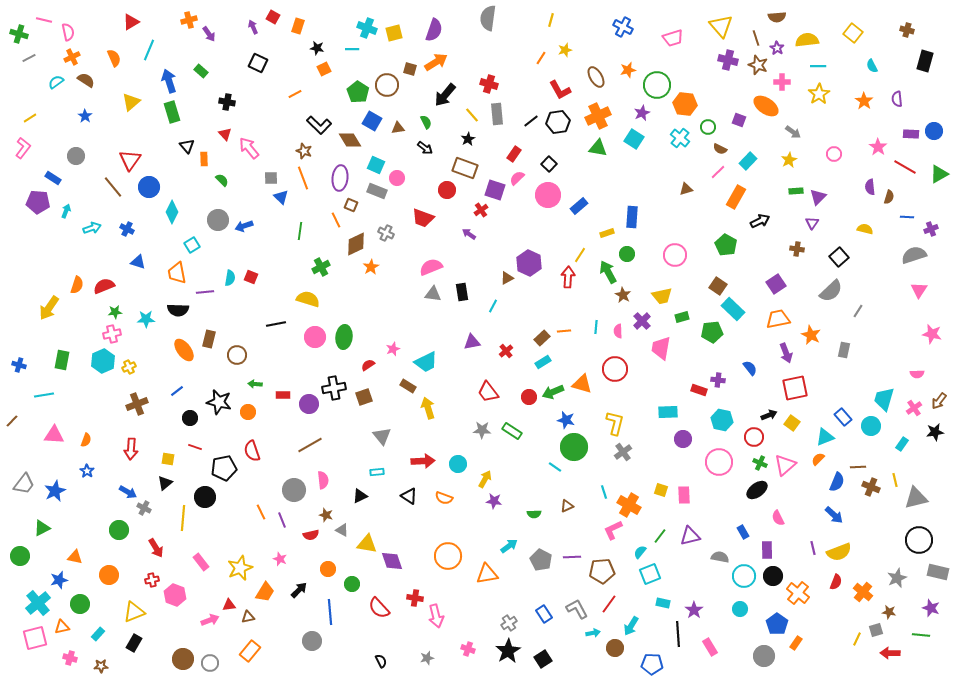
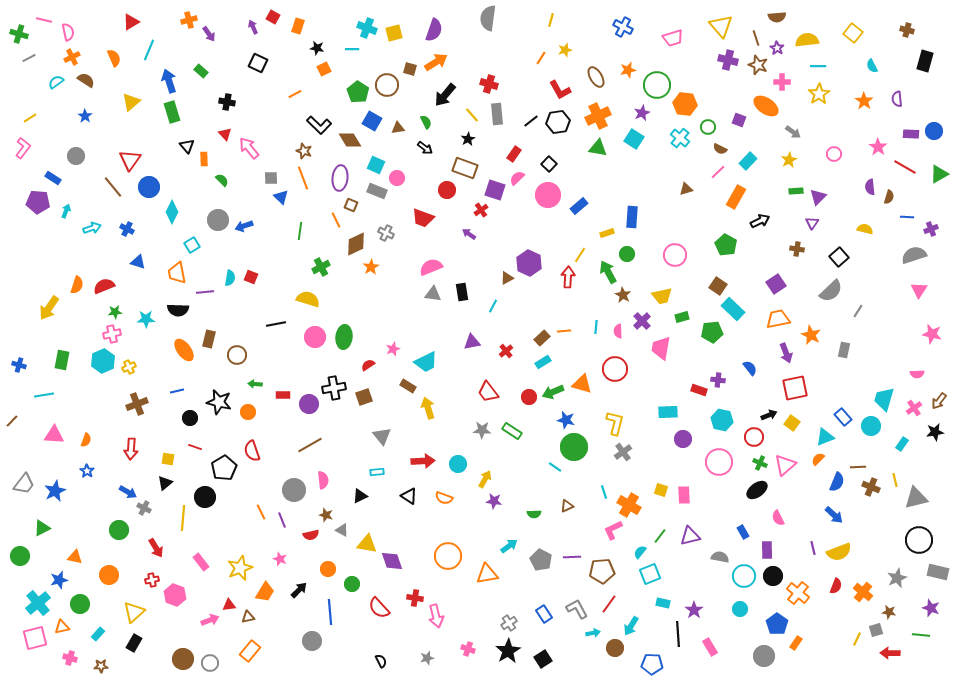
blue line at (177, 391): rotated 24 degrees clockwise
black pentagon at (224, 468): rotated 20 degrees counterclockwise
red semicircle at (836, 582): moved 4 px down
yellow triangle at (134, 612): rotated 20 degrees counterclockwise
